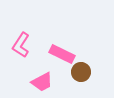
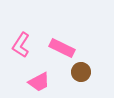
pink rectangle: moved 6 px up
pink trapezoid: moved 3 px left
